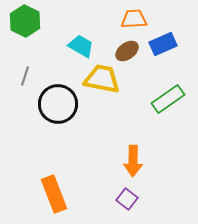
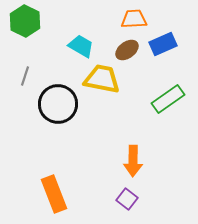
brown ellipse: moved 1 px up
